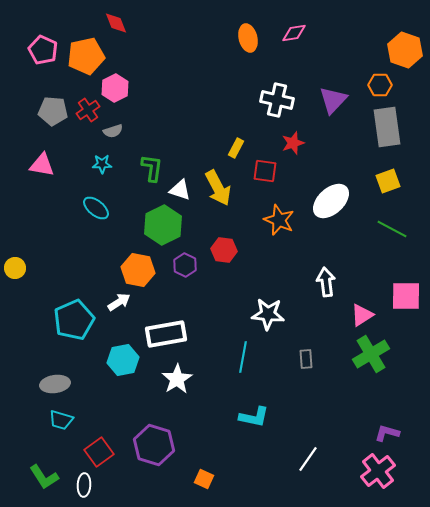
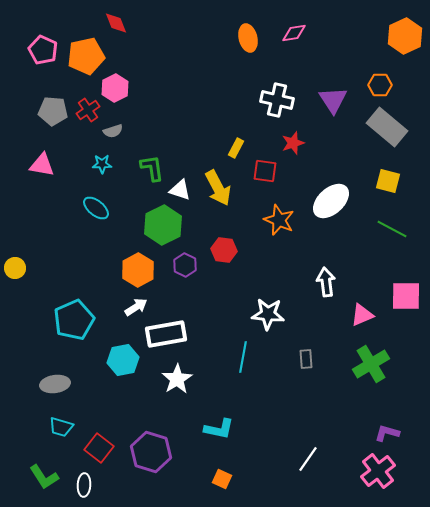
orange hexagon at (405, 50): moved 14 px up; rotated 16 degrees clockwise
purple triangle at (333, 100): rotated 16 degrees counterclockwise
gray rectangle at (387, 127): rotated 42 degrees counterclockwise
green L-shape at (152, 168): rotated 16 degrees counterclockwise
yellow square at (388, 181): rotated 35 degrees clockwise
orange hexagon at (138, 270): rotated 20 degrees clockwise
white arrow at (119, 302): moved 17 px right, 5 px down
pink triangle at (362, 315): rotated 10 degrees clockwise
green cross at (371, 354): moved 10 px down
cyan L-shape at (254, 417): moved 35 px left, 12 px down
cyan trapezoid at (61, 420): moved 7 px down
purple hexagon at (154, 445): moved 3 px left, 7 px down
red square at (99, 452): moved 4 px up; rotated 16 degrees counterclockwise
orange square at (204, 479): moved 18 px right
